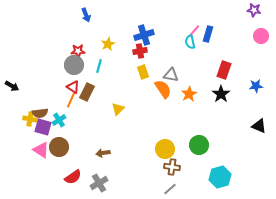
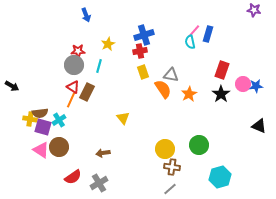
pink circle: moved 18 px left, 48 px down
red rectangle: moved 2 px left
yellow triangle: moved 5 px right, 9 px down; rotated 24 degrees counterclockwise
